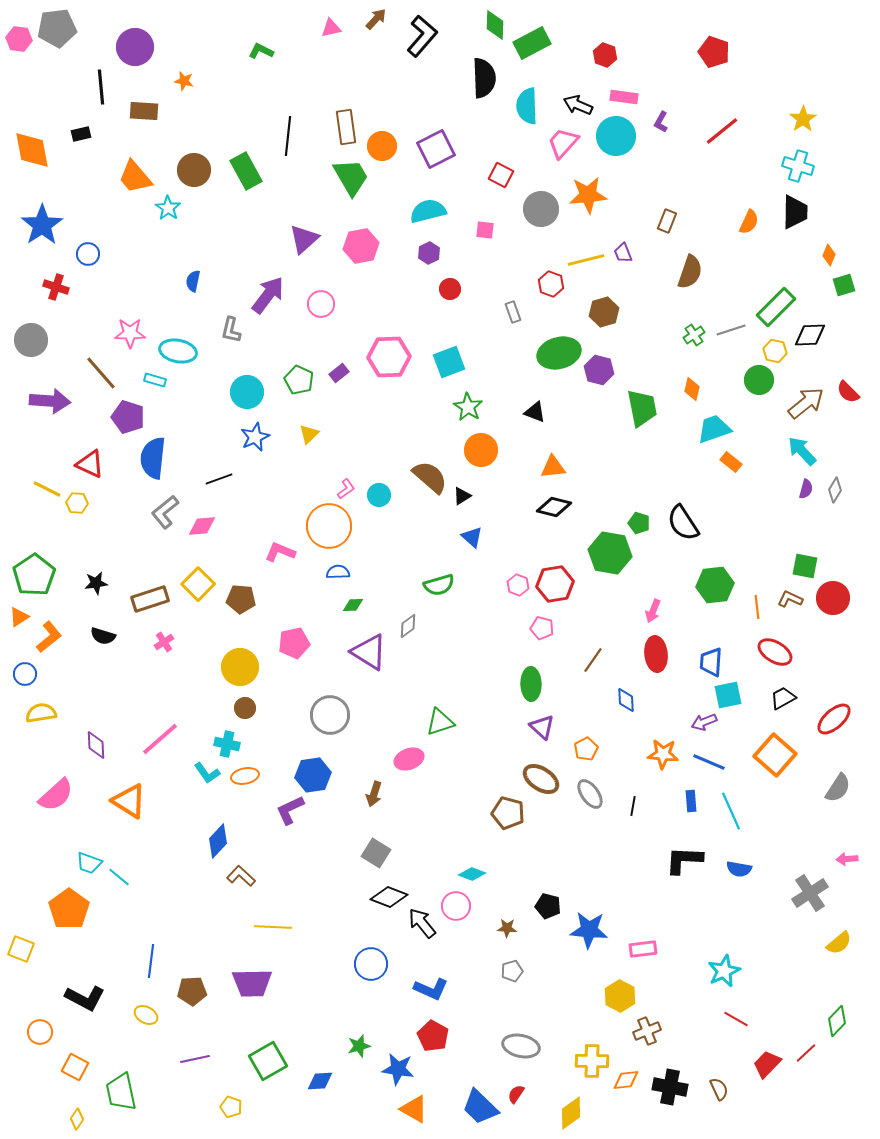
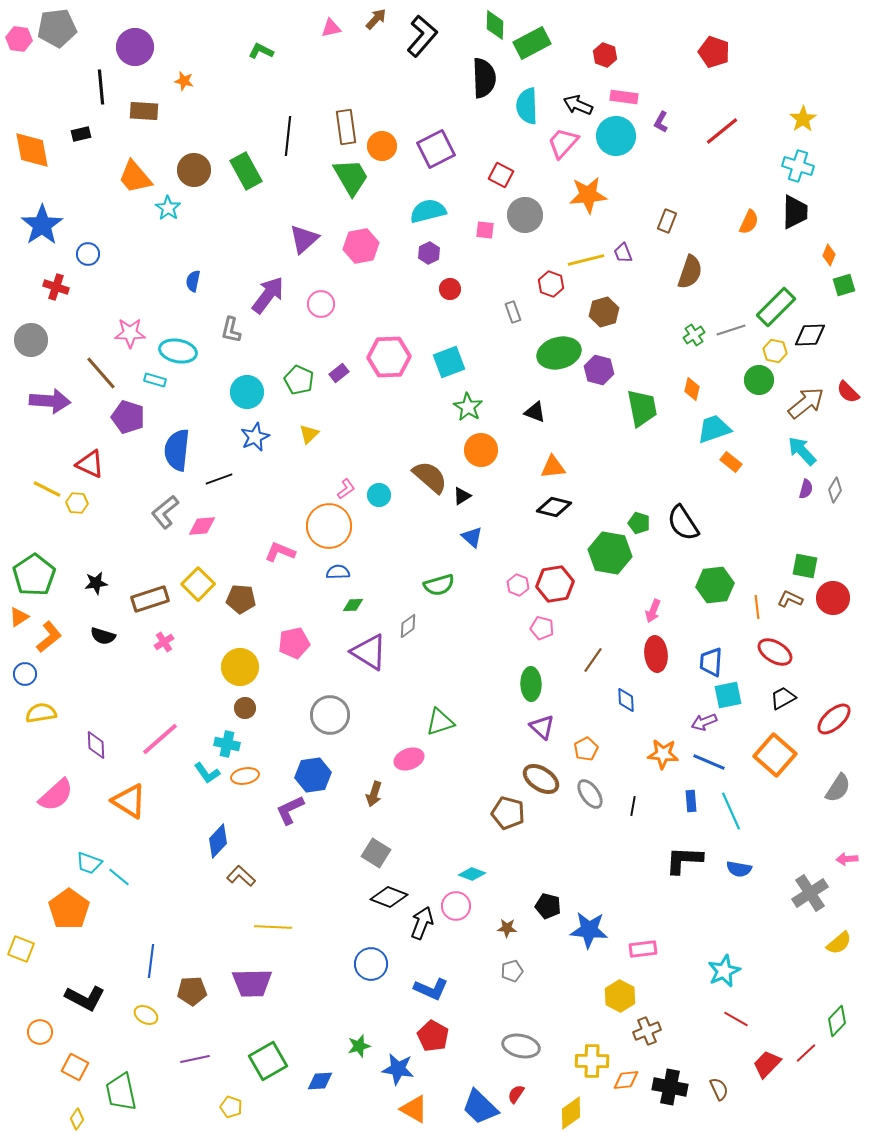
gray circle at (541, 209): moved 16 px left, 6 px down
blue semicircle at (153, 458): moved 24 px right, 8 px up
black arrow at (422, 923): rotated 60 degrees clockwise
